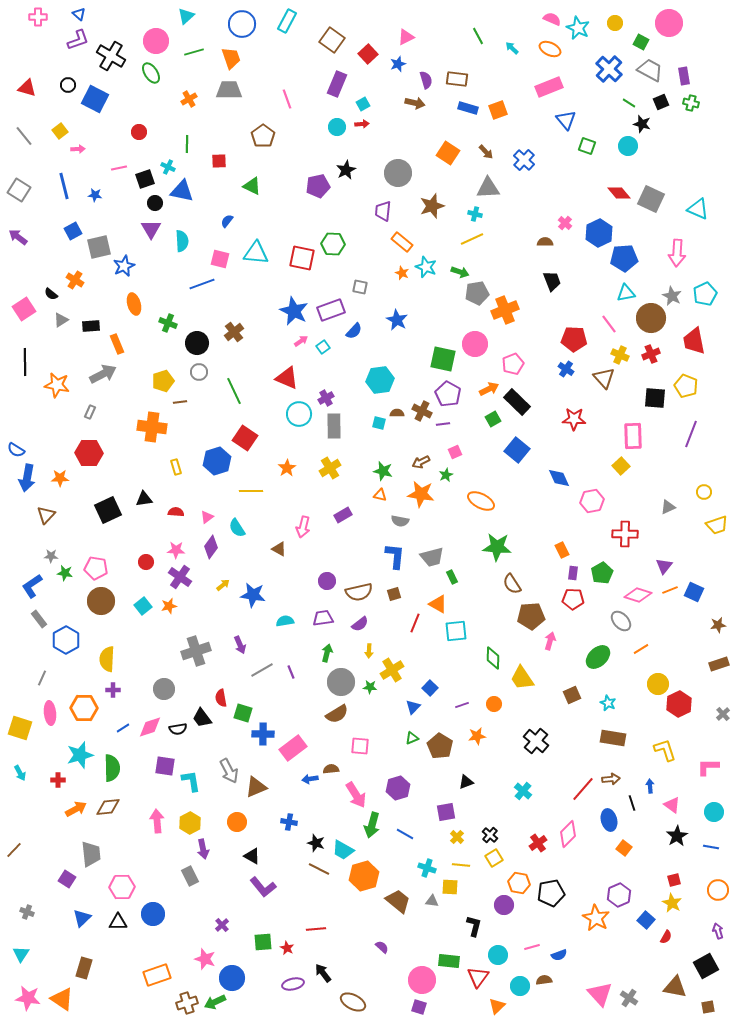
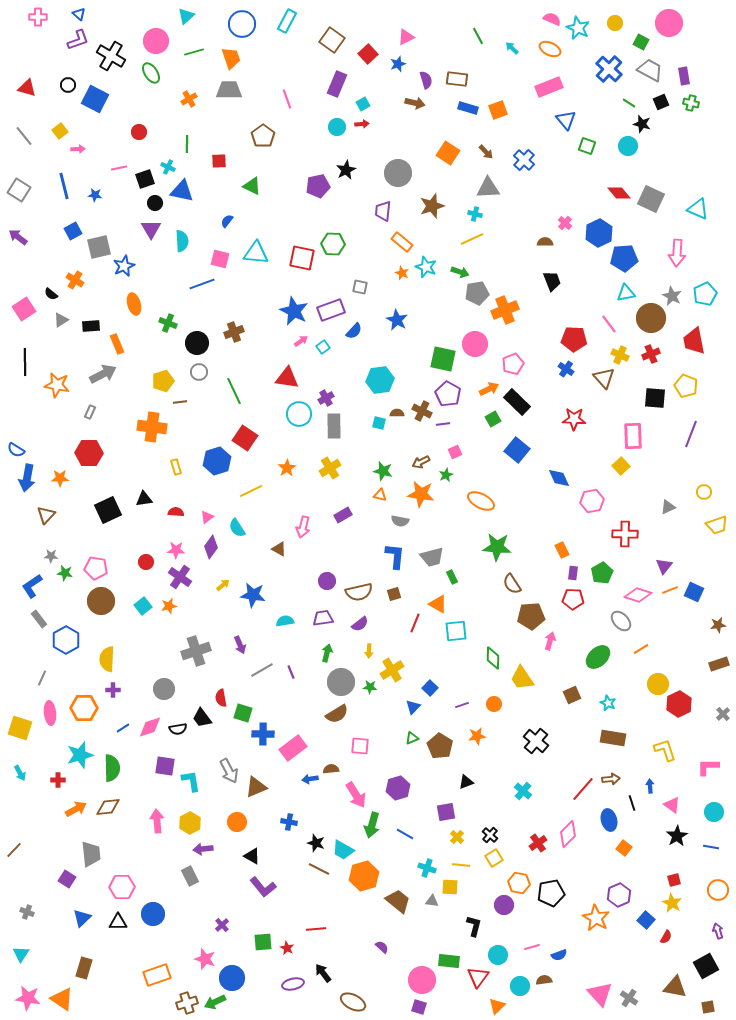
brown cross at (234, 332): rotated 18 degrees clockwise
red triangle at (287, 378): rotated 15 degrees counterclockwise
yellow line at (251, 491): rotated 25 degrees counterclockwise
purple arrow at (203, 849): rotated 96 degrees clockwise
